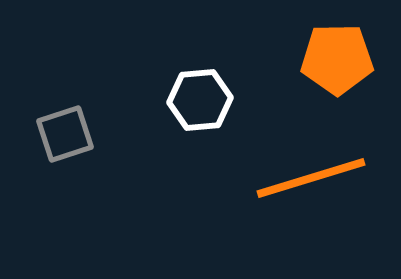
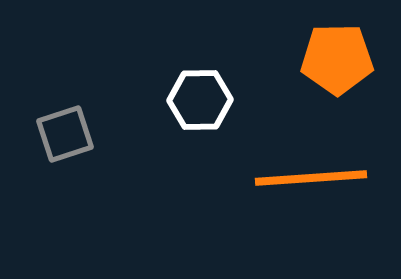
white hexagon: rotated 4 degrees clockwise
orange line: rotated 13 degrees clockwise
